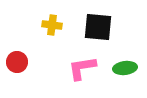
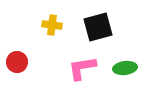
black square: rotated 20 degrees counterclockwise
